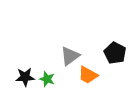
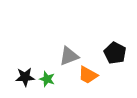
gray triangle: moved 1 px left; rotated 15 degrees clockwise
